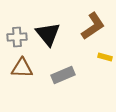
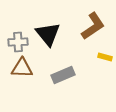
gray cross: moved 1 px right, 5 px down
